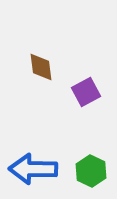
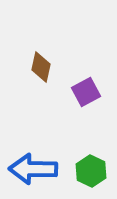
brown diamond: rotated 20 degrees clockwise
